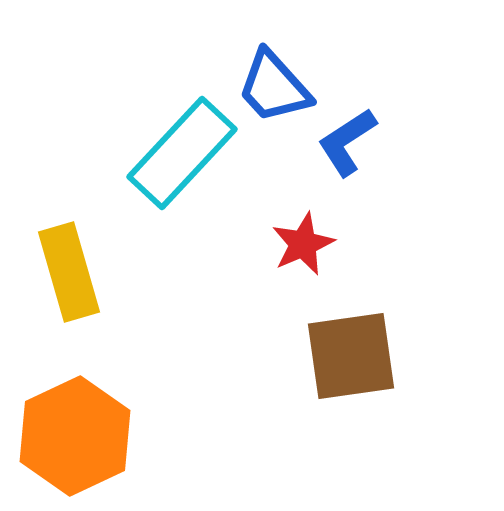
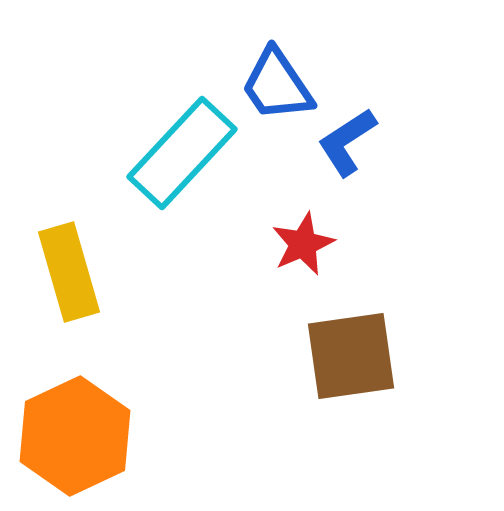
blue trapezoid: moved 3 px right, 2 px up; rotated 8 degrees clockwise
